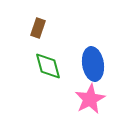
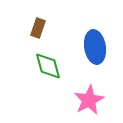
blue ellipse: moved 2 px right, 17 px up
pink star: moved 1 px left, 1 px down
